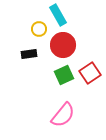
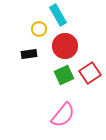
red circle: moved 2 px right, 1 px down
